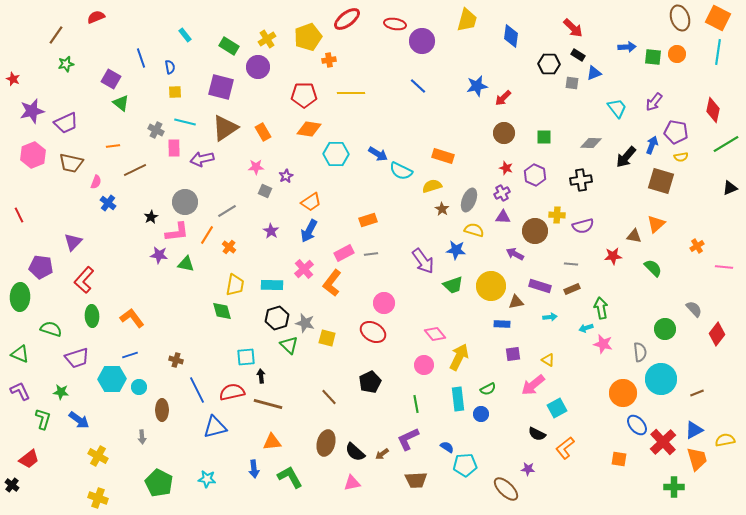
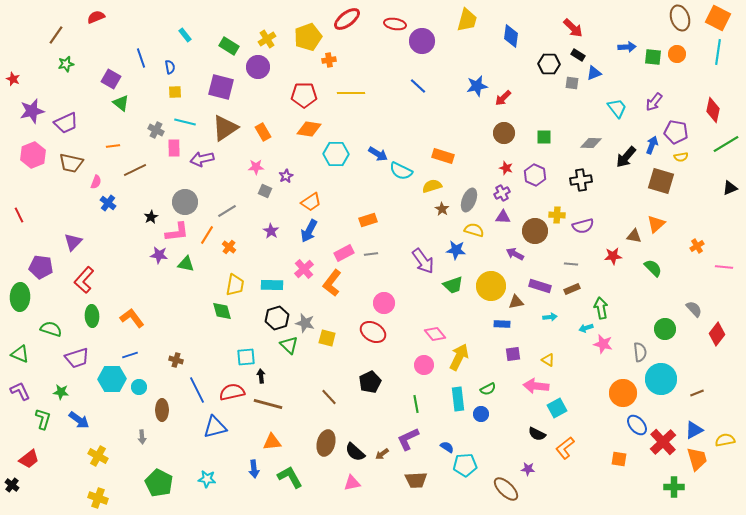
pink arrow at (533, 385): moved 3 px right, 1 px down; rotated 45 degrees clockwise
